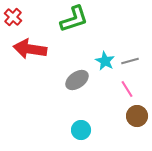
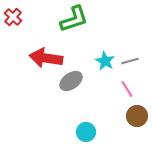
red arrow: moved 16 px right, 9 px down
gray ellipse: moved 6 px left, 1 px down
cyan circle: moved 5 px right, 2 px down
